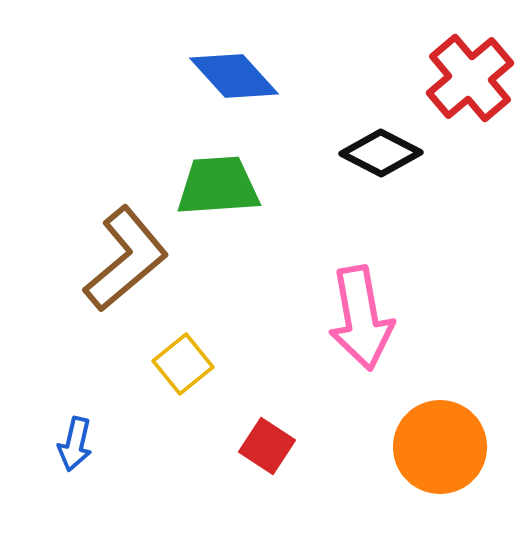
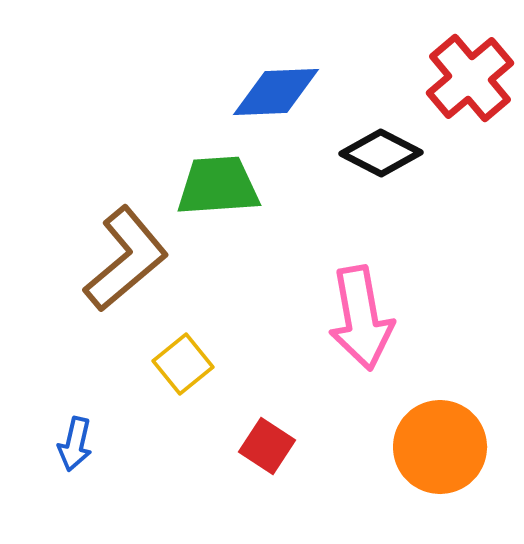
blue diamond: moved 42 px right, 16 px down; rotated 50 degrees counterclockwise
